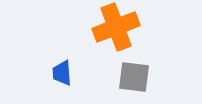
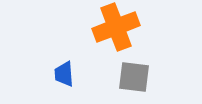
blue trapezoid: moved 2 px right, 1 px down
